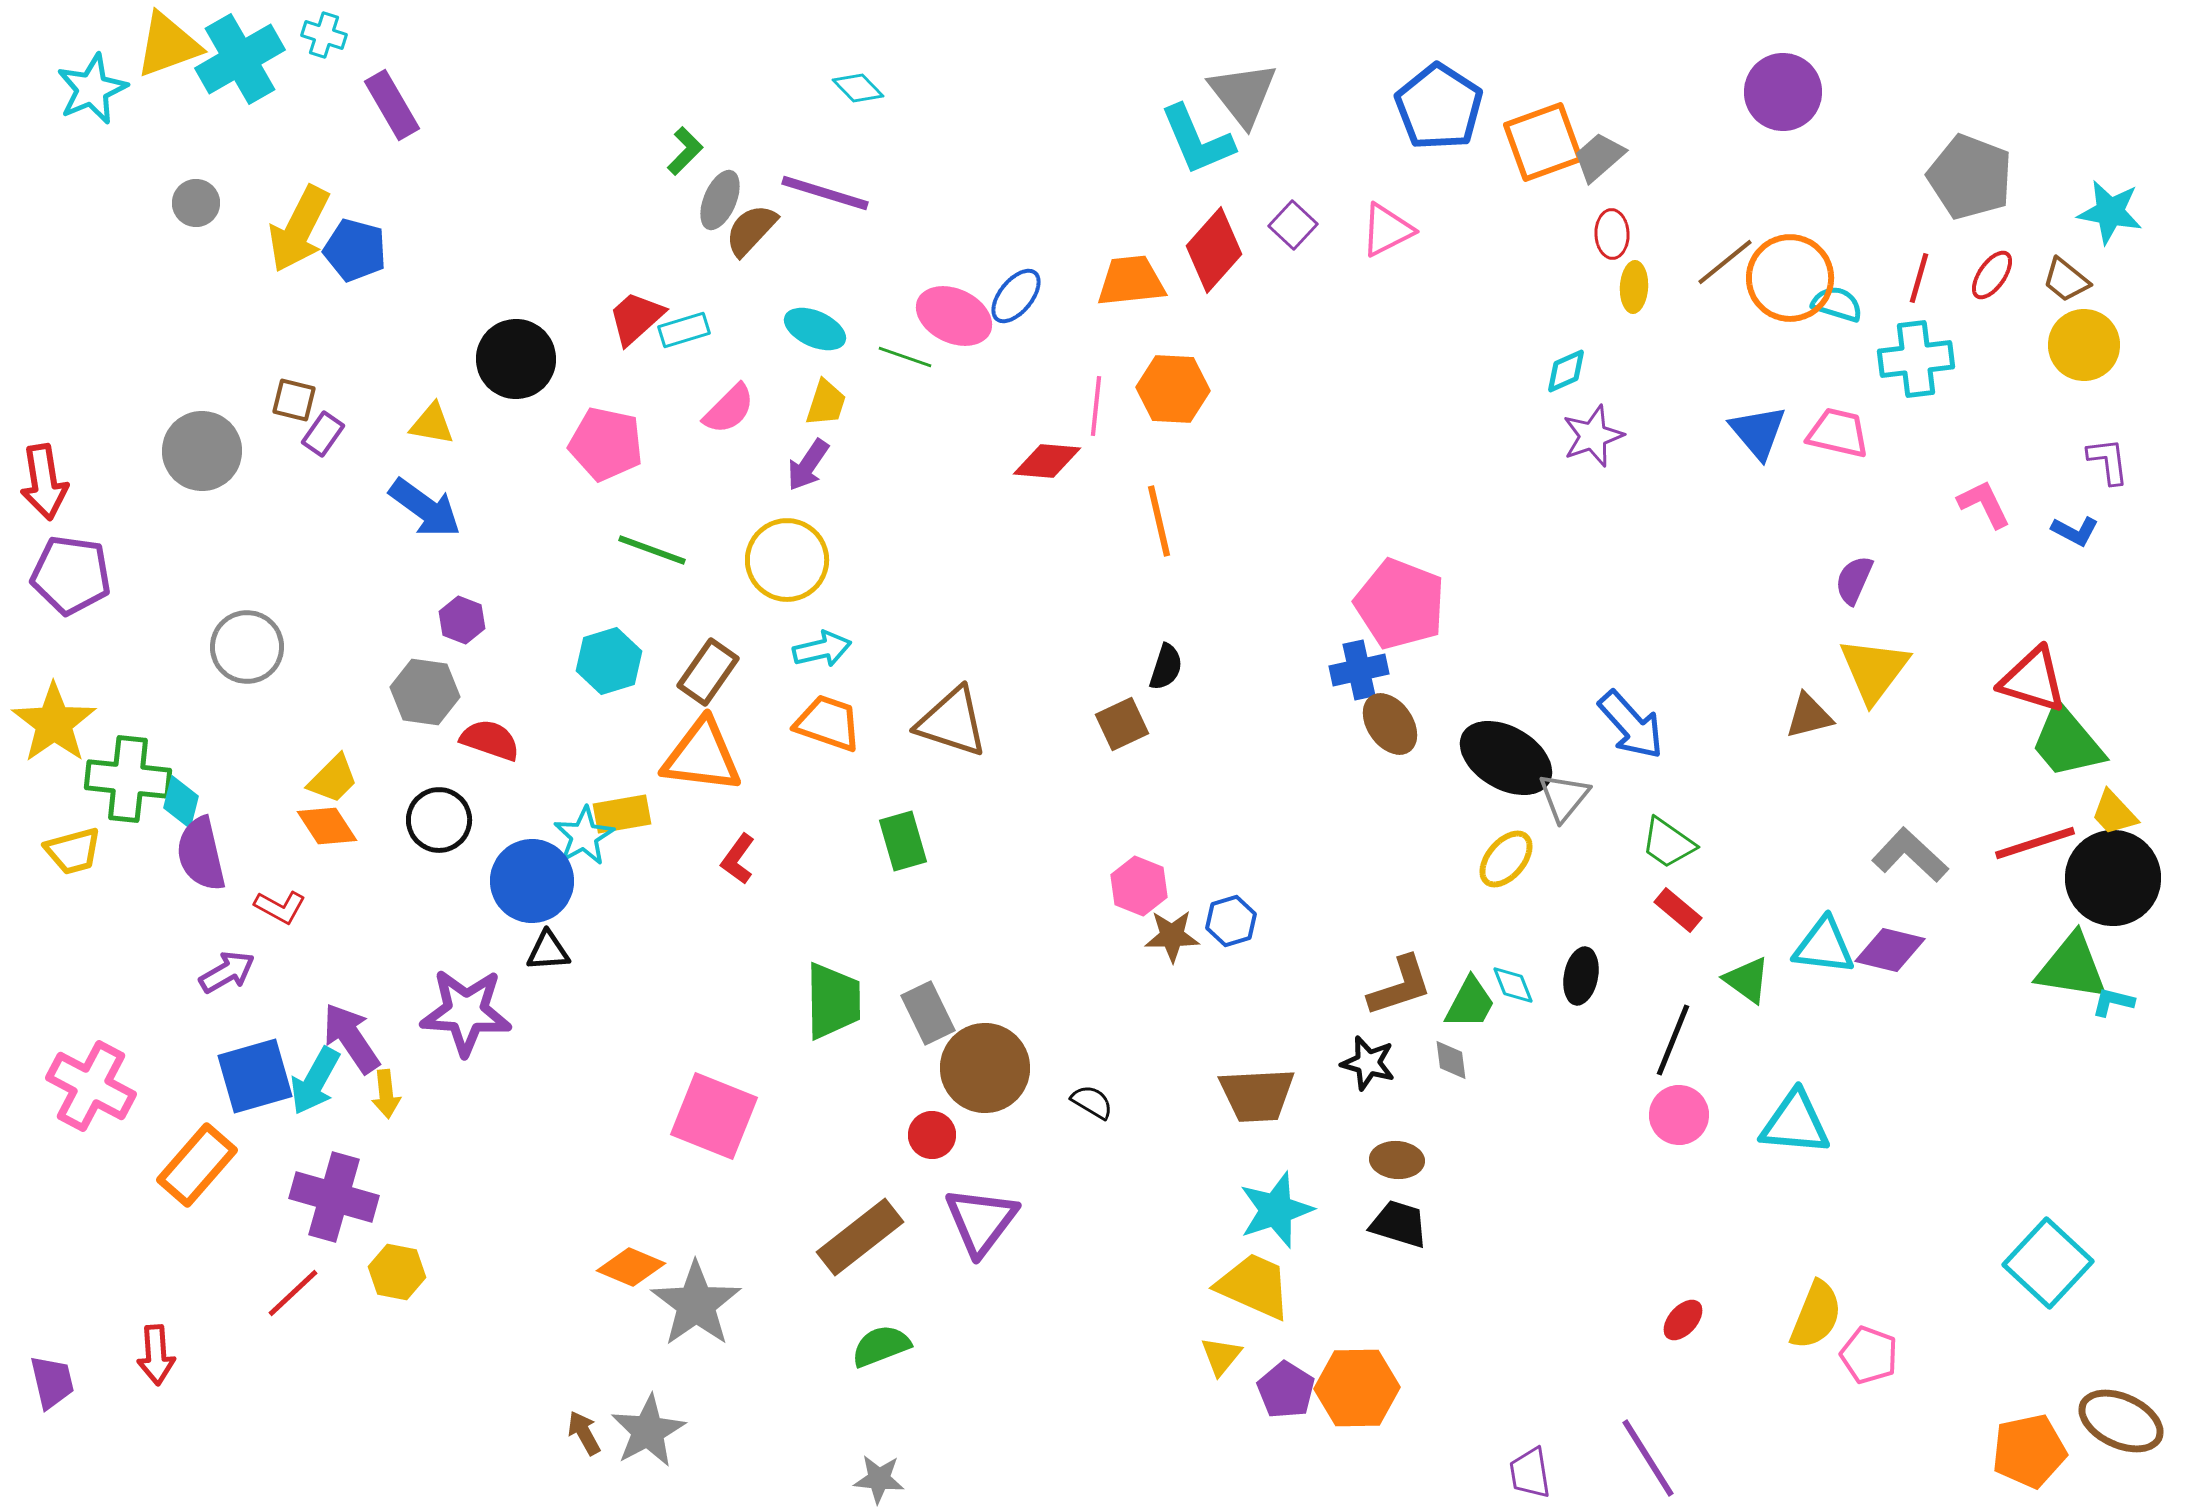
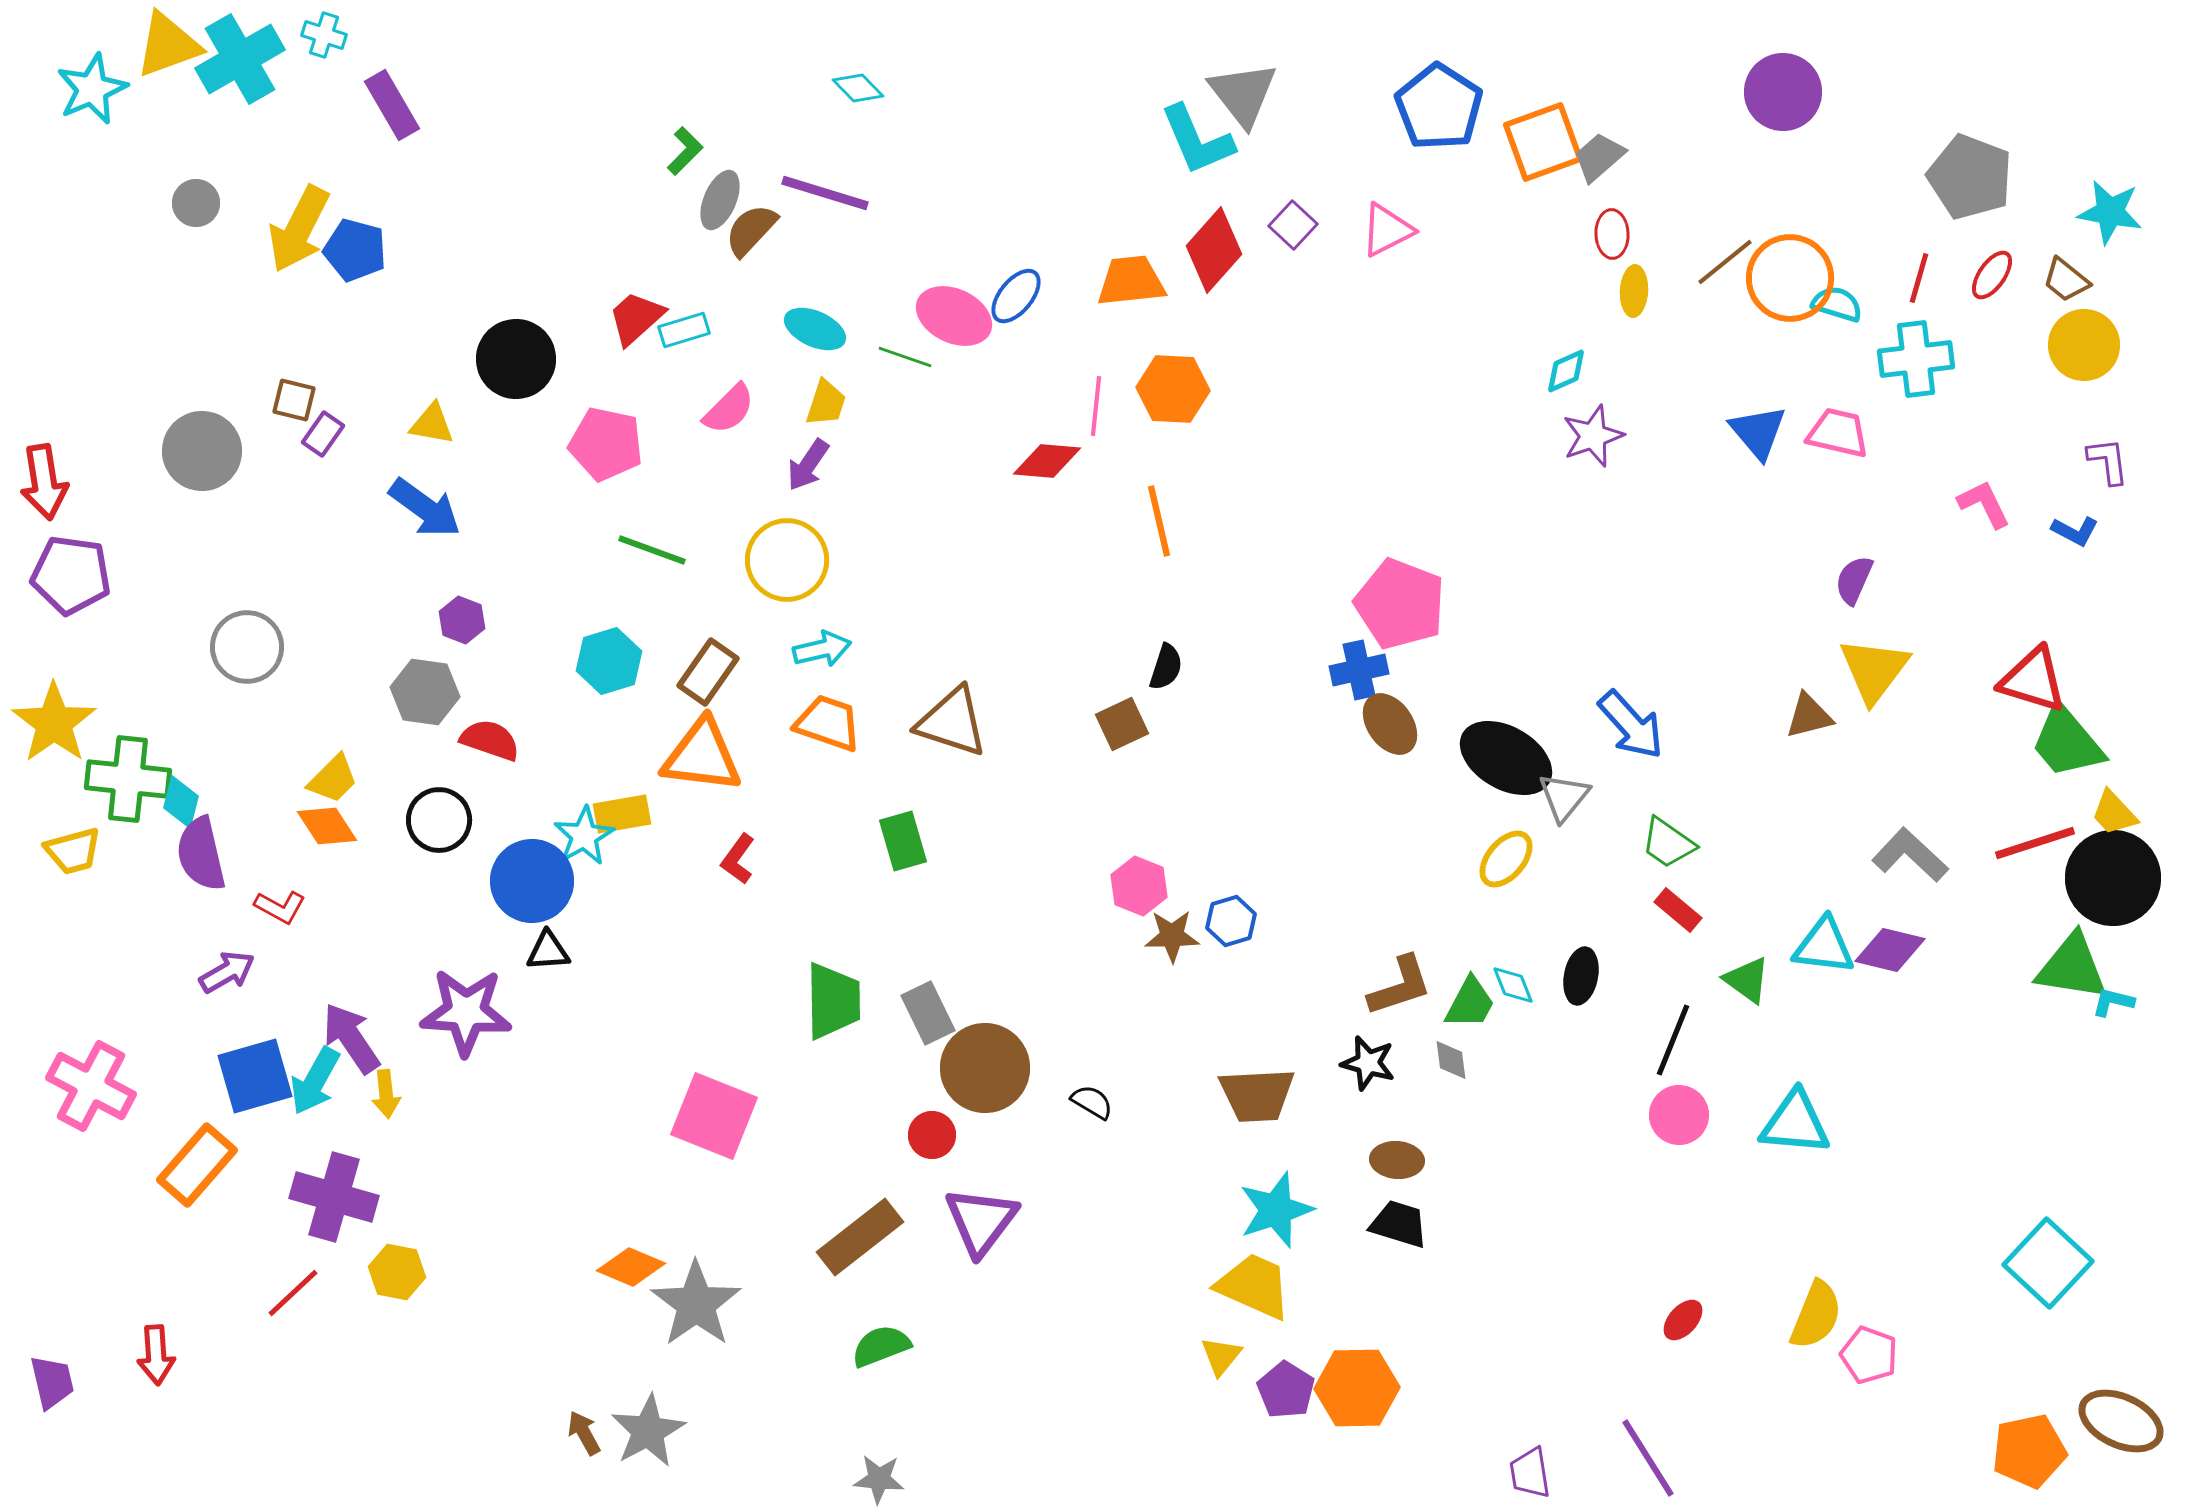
yellow ellipse at (1634, 287): moved 4 px down
